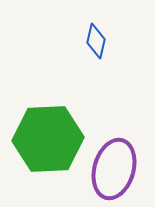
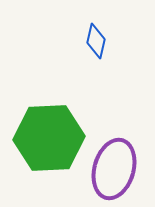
green hexagon: moved 1 px right, 1 px up
